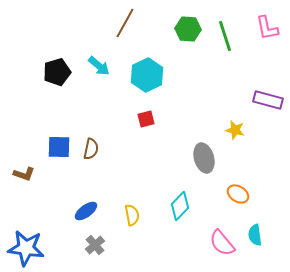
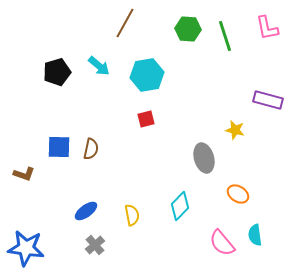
cyan hexagon: rotated 16 degrees clockwise
